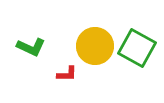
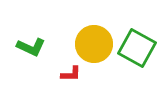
yellow circle: moved 1 px left, 2 px up
red L-shape: moved 4 px right
